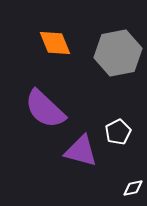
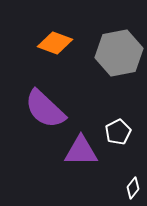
orange diamond: rotated 48 degrees counterclockwise
gray hexagon: moved 1 px right
purple triangle: rotated 15 degrees counterclockwise
white diamond: rotated 40 degrees counterclockwise
